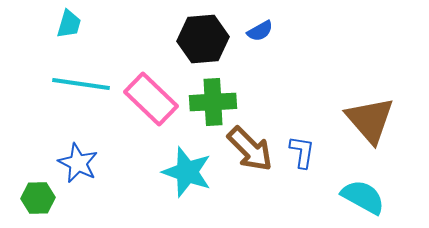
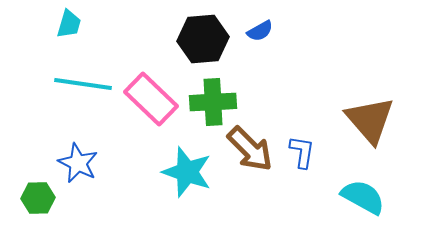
cyan line: moved 2 px right
